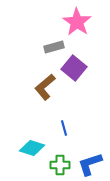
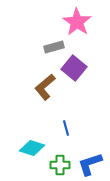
blue line: moved 2 px right
